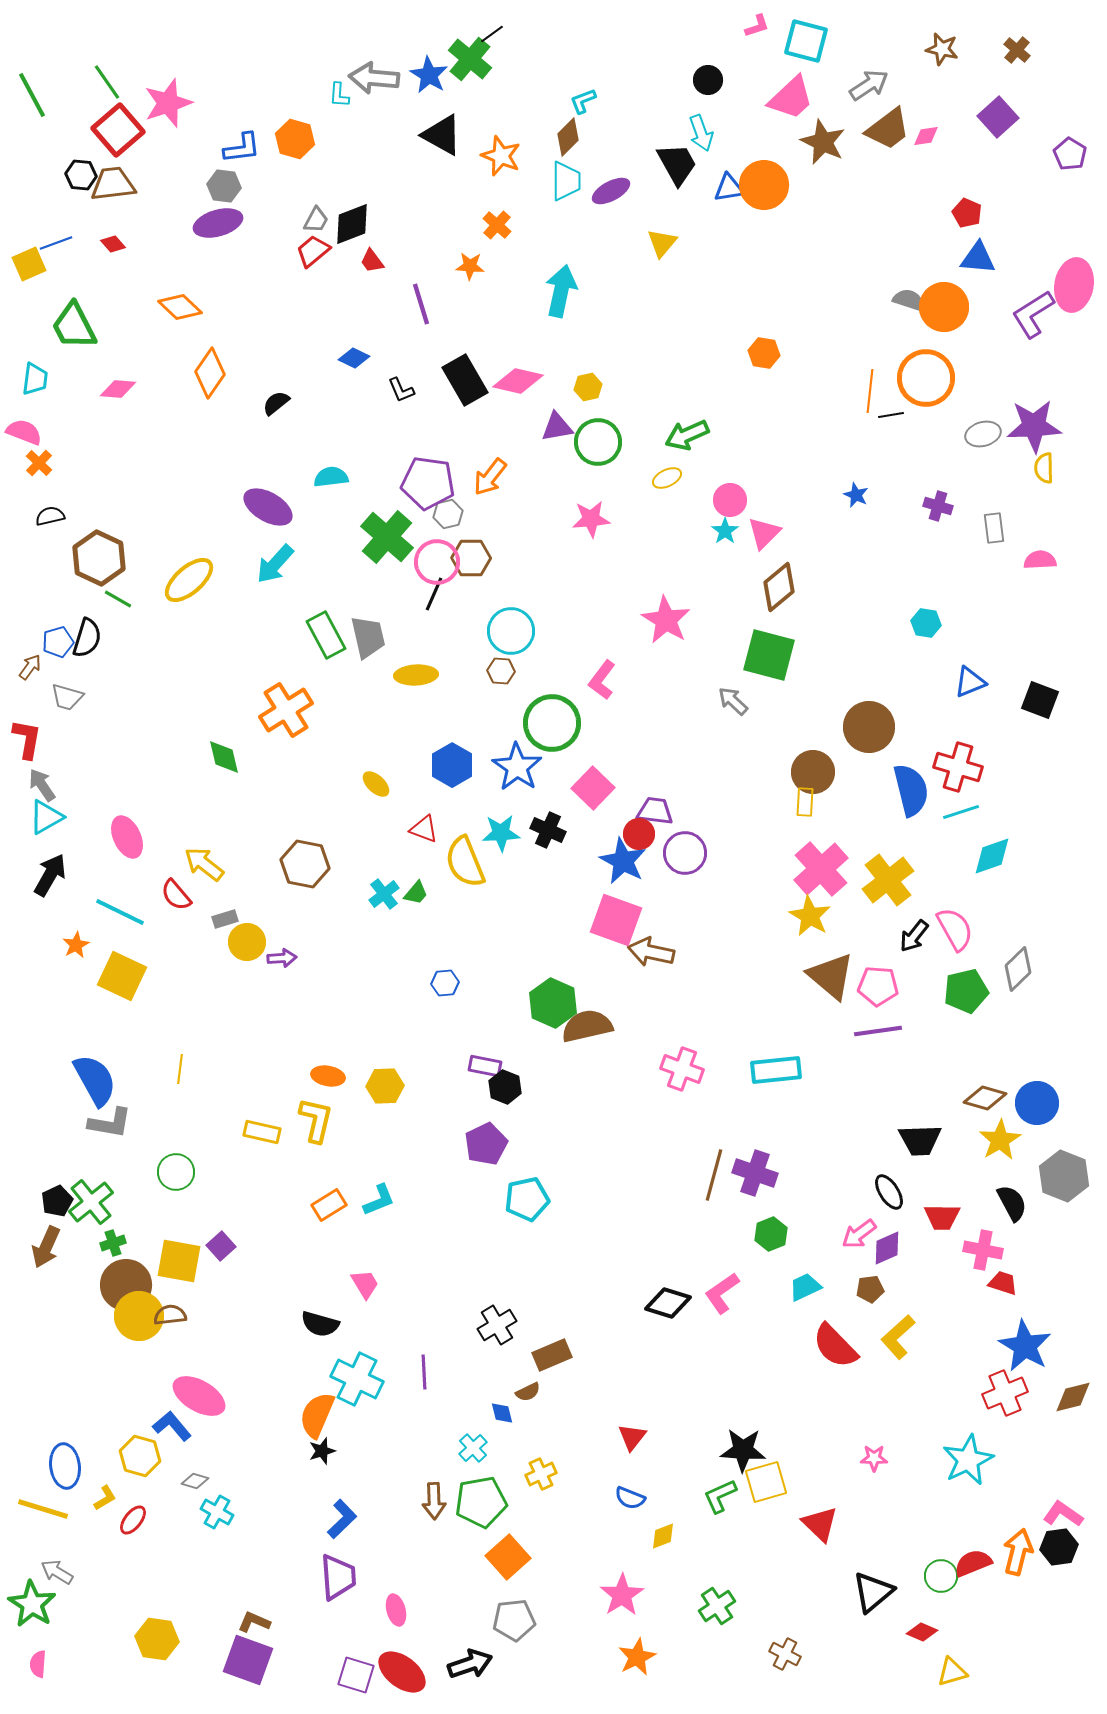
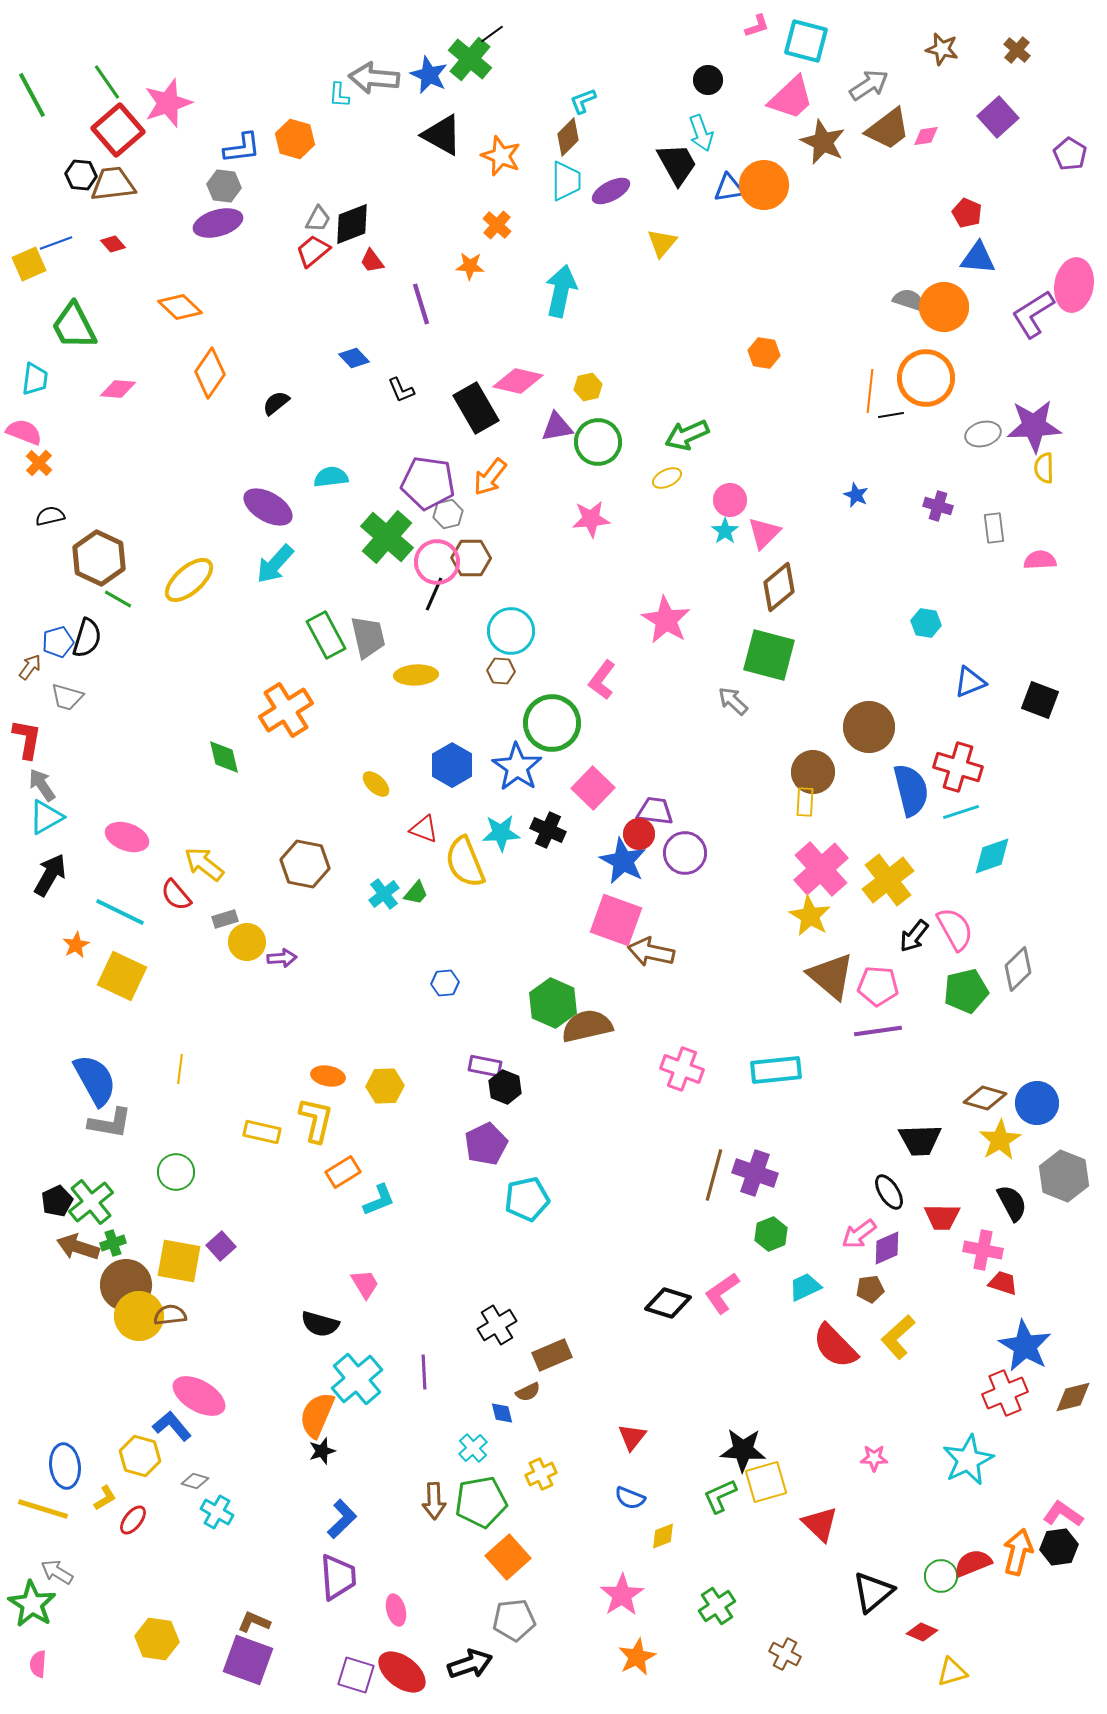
blue star at (429, 75): rotated 6 degrees counterclockwise
gray trapezoid at (316, 220): moved 2 px right, 1 px up
blue diamond at (354, 358): rotated 20 degrees clockwise
black rectangle at (465, 380): moved 11 px right, 28 px down
pink ellipse at (127, 837): rotated 45 degrees counterclockwise
orange rectangle at (329, 1205): moved 14 px right, 33 px up
brown arrow at (46, 1247): moved 32 px right; rotated 84 degrees clockwise
cyan cross at (357, 1379): rotated 24 degrees clockwise
